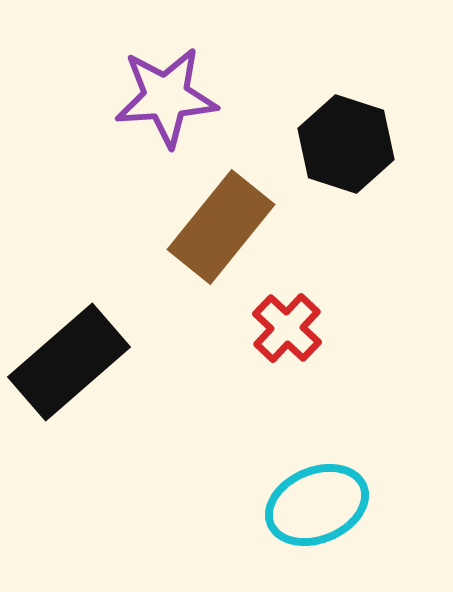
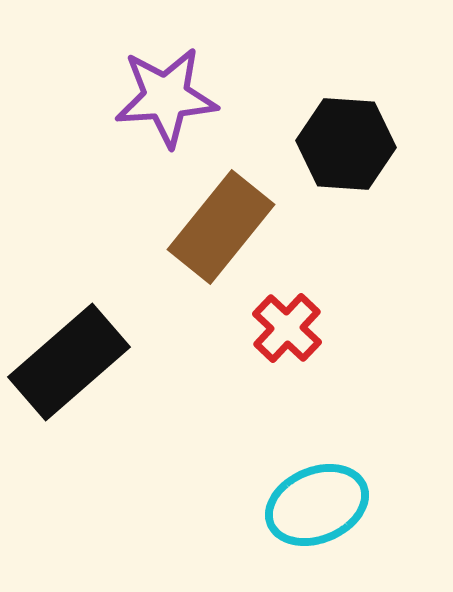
black hexagon: rotated 14 degrees counterclockwise
